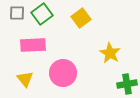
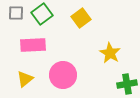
gray square: moved 1 px left
pink circle: moved 2 px down
yellow triangle: rotated 30 degrees clockwise
